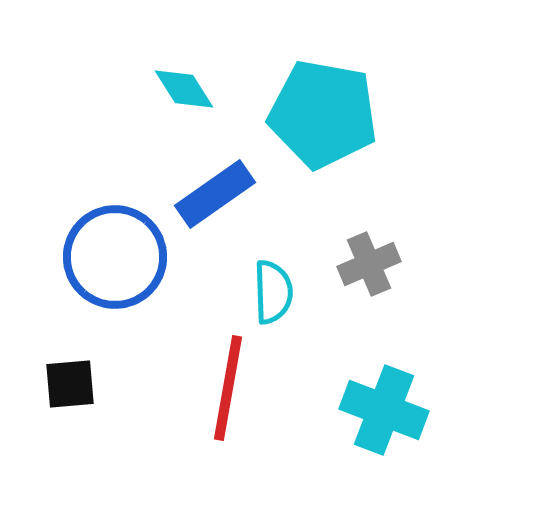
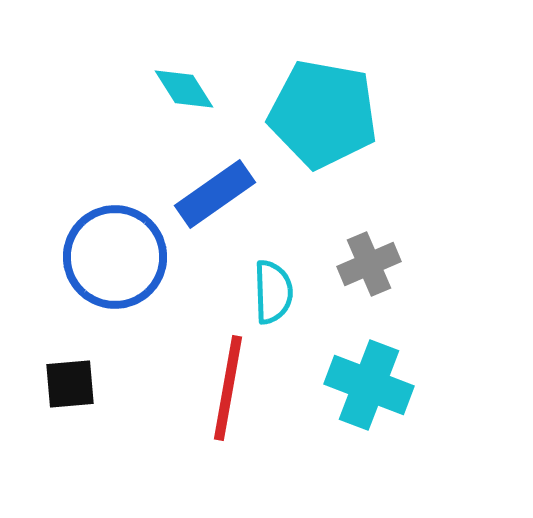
cyan cross: moved 15 px left, 25 px up
